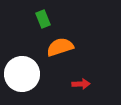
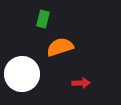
green rectangle: rotated 36 degrees clockwise
red arrow: moved 1 px up
